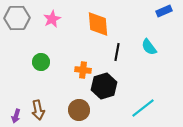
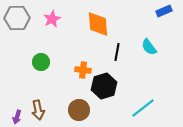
purple arrow: moved 1 px right, 1 px down
